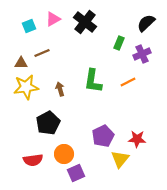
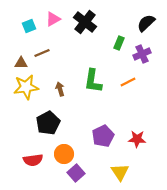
yellow triangle: moved 13 px down; rotated 12 degrees counterclockwise
purple square: rotated 18 degrees counterclockwise
